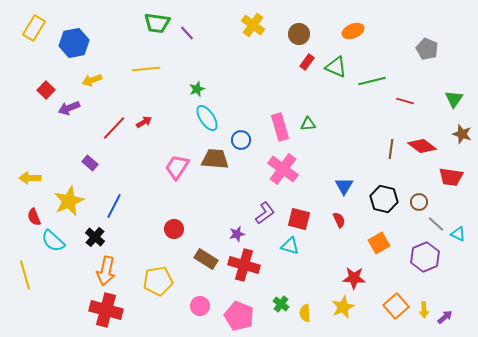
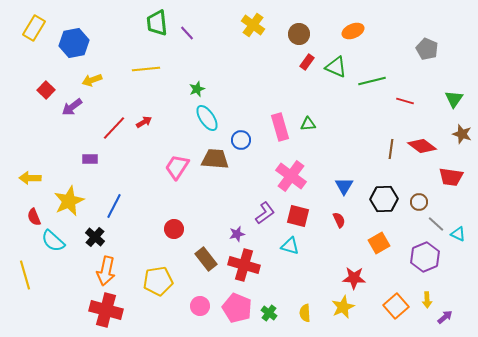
green trapezoid at (157, 23): rotated 76 degrees clockwise
purple arrow at (69, 108): moved 3 px right, 1 px up; rotated 15 degrees counterclockwise
purple rectangle at (90, 163): moved 4 px up; rotated 42 degrees counterclockwise
pink cross at (283, 169): moved 8 px right, 7 px down
black hexagon at (384, 199): rotated 16 degrees counterclockwise
red square at (299, 219): moved 1 px left, 3 px up
brown rectangle at (206, 259): rotated 20 degrees clockwise
green cross at (281, 304): moved 12 px left, 9 px down
yellow arrow at (424, 310): moved 3 px right, 10 px up
pink pentagon at (239, 316): moved 2 px left, 8 px up
